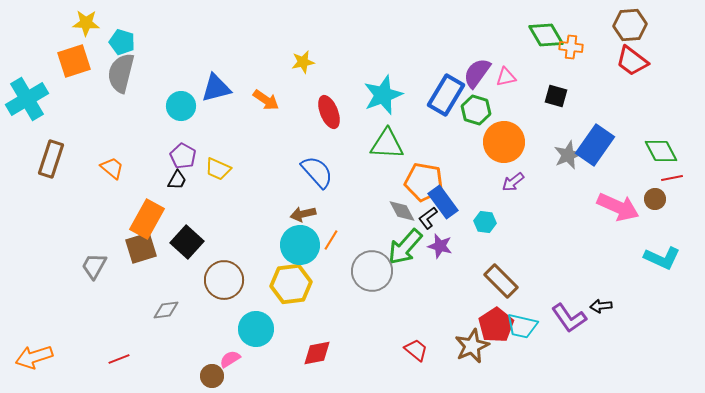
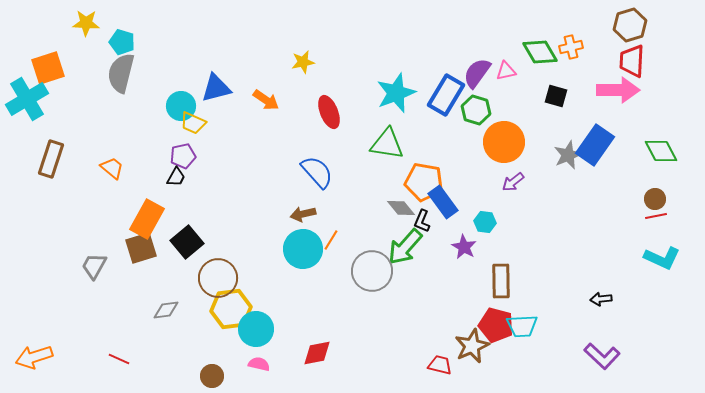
brown hexagon at (630, 25): rotated 12 degrees counterclockwise
green diamond at (546, 35): moved 6 px left, 17 px down
orange cross at (571, 47): rotated 20 degrees counterclockwise
orange square at (74, 61): moved 26 px left, 7 px down
red trapezoid at (632, 61): rotated 56 degrees clockwise
pink triangle at (506, 77): moved 6 px up
cyan star at (383, 95): moved 13 px right, 2 px up
green triangle at (387, 144): rotated 6 degrees clockwise
purple pentagon at (183, 156): rotated 30 degrees clockwise
yellow trapezoid at (218, 169): moved 25 px left, 46 px up
red line at (672, 178): moved 16 px left, 38 px down
black trapezoid at (177, 180): moved 1 px left, 3 px up
pink arrow at (618, 207): moved 117 px up; rotated 24 degrees counterclockwise
gray diamond at (402, 211): moved 1 px left, 3 px up; rotated 12 degrees counterclockwise
black L-shape at (428, 218): moved 6 px left, 3 px down; rotated 30 degrees counterclockwise
black square at (187, 242): rotated 8 degrees clockwise
cyan circle at (300, 245): moved 3 px right, 4 px down
purple star at (440, 246): moved 24 px right, 1 px down; rotated 15 degrees clockwise
brown circle at (224, 280): moved 6 px left, 2 px up
brown rectangle at (501, 281): rotated 44 degrees clockwise
yellow hexagon at (291, 284): moved 60 px left, 25 px down
black arrow at (601, 306): moved 7 px up
purple L-shape at (569, 318): moved 33 px right, 38 px down; rotated 12 degrees counterclockwise
red pentagon at (496, 325): rotated 24 degrees counterclockwise
cyan trapezoid at (522, 326): rotated 16 degrees counterclockwise
red trapezoid at (416, 350): moved 24 px right, 15 px down; rotated 25 degrees counterclockwise
red line at (119, 359): rotated 45 degrees clockwise
pink semicircle at (230, 359): moved 29 px right, 5 px down; rotated 45 degrees clockwise
